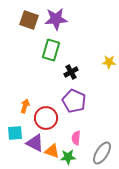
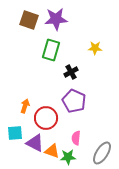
yellow star: moved 14 px left, 14 px up
